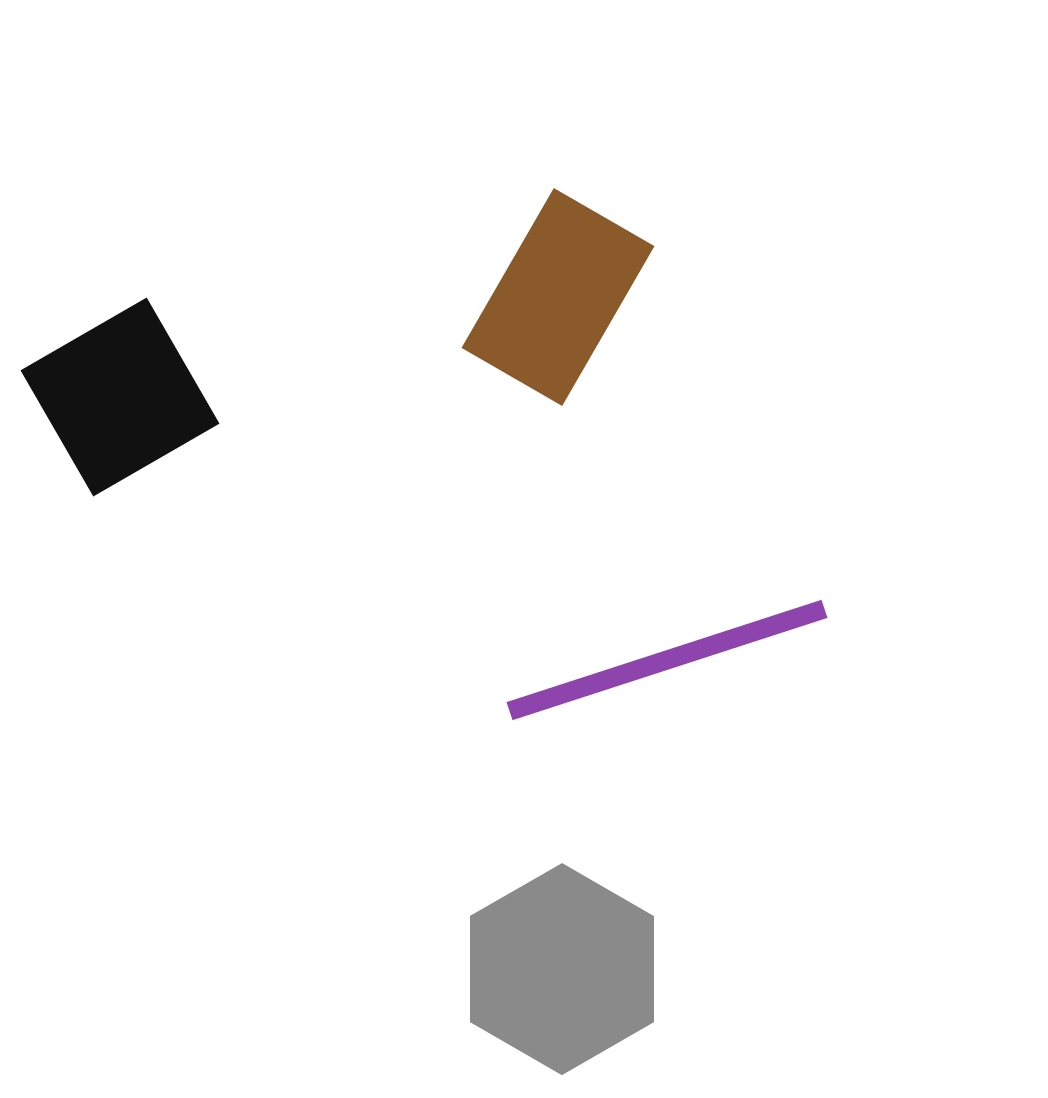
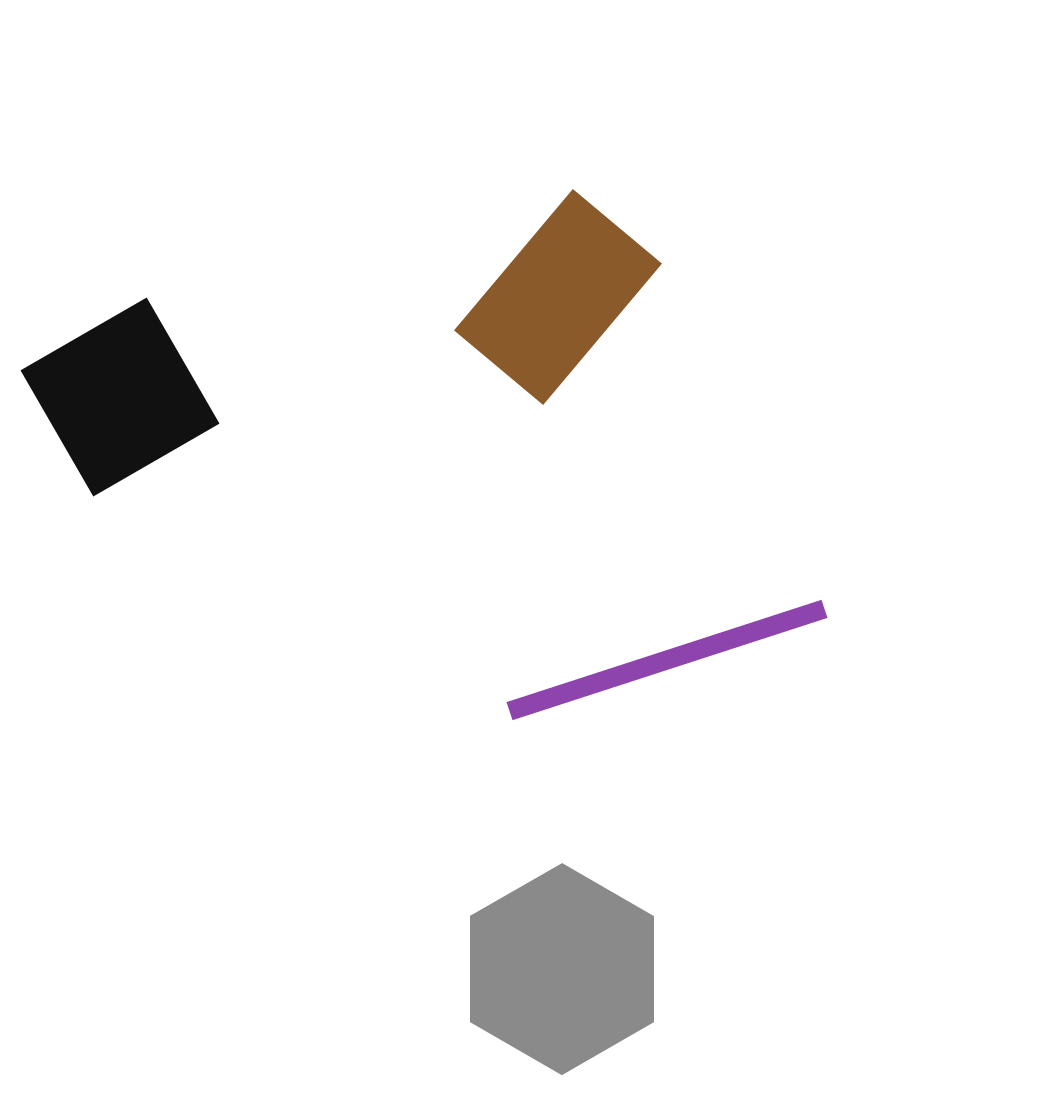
brown rectangle: rotated 10 degrees clockwise
